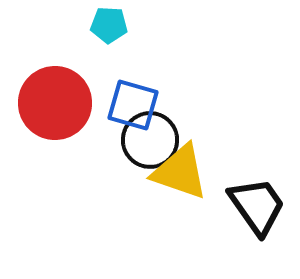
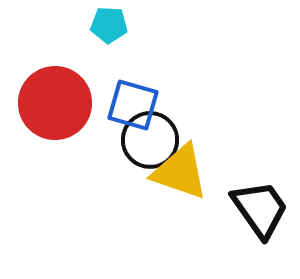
black trapezoid: moved 3 px right, 3 px down
